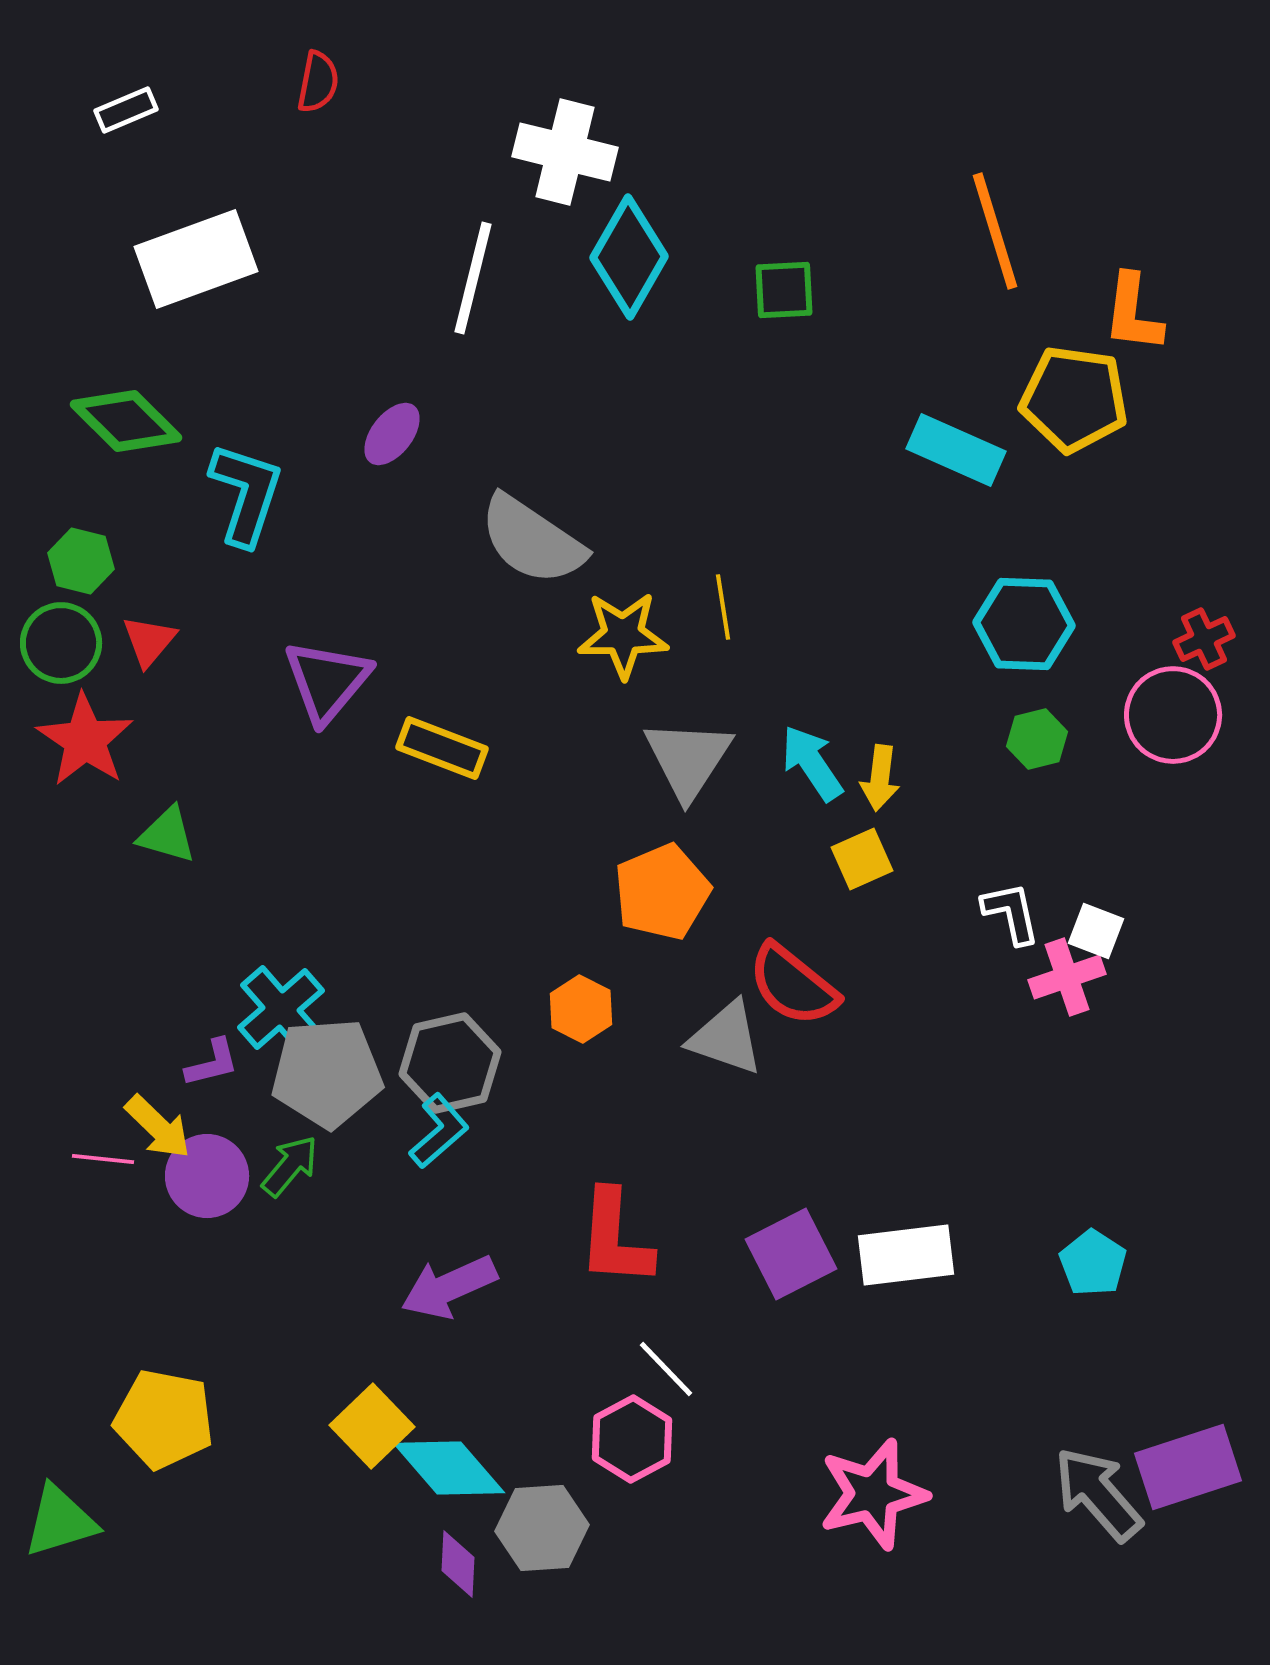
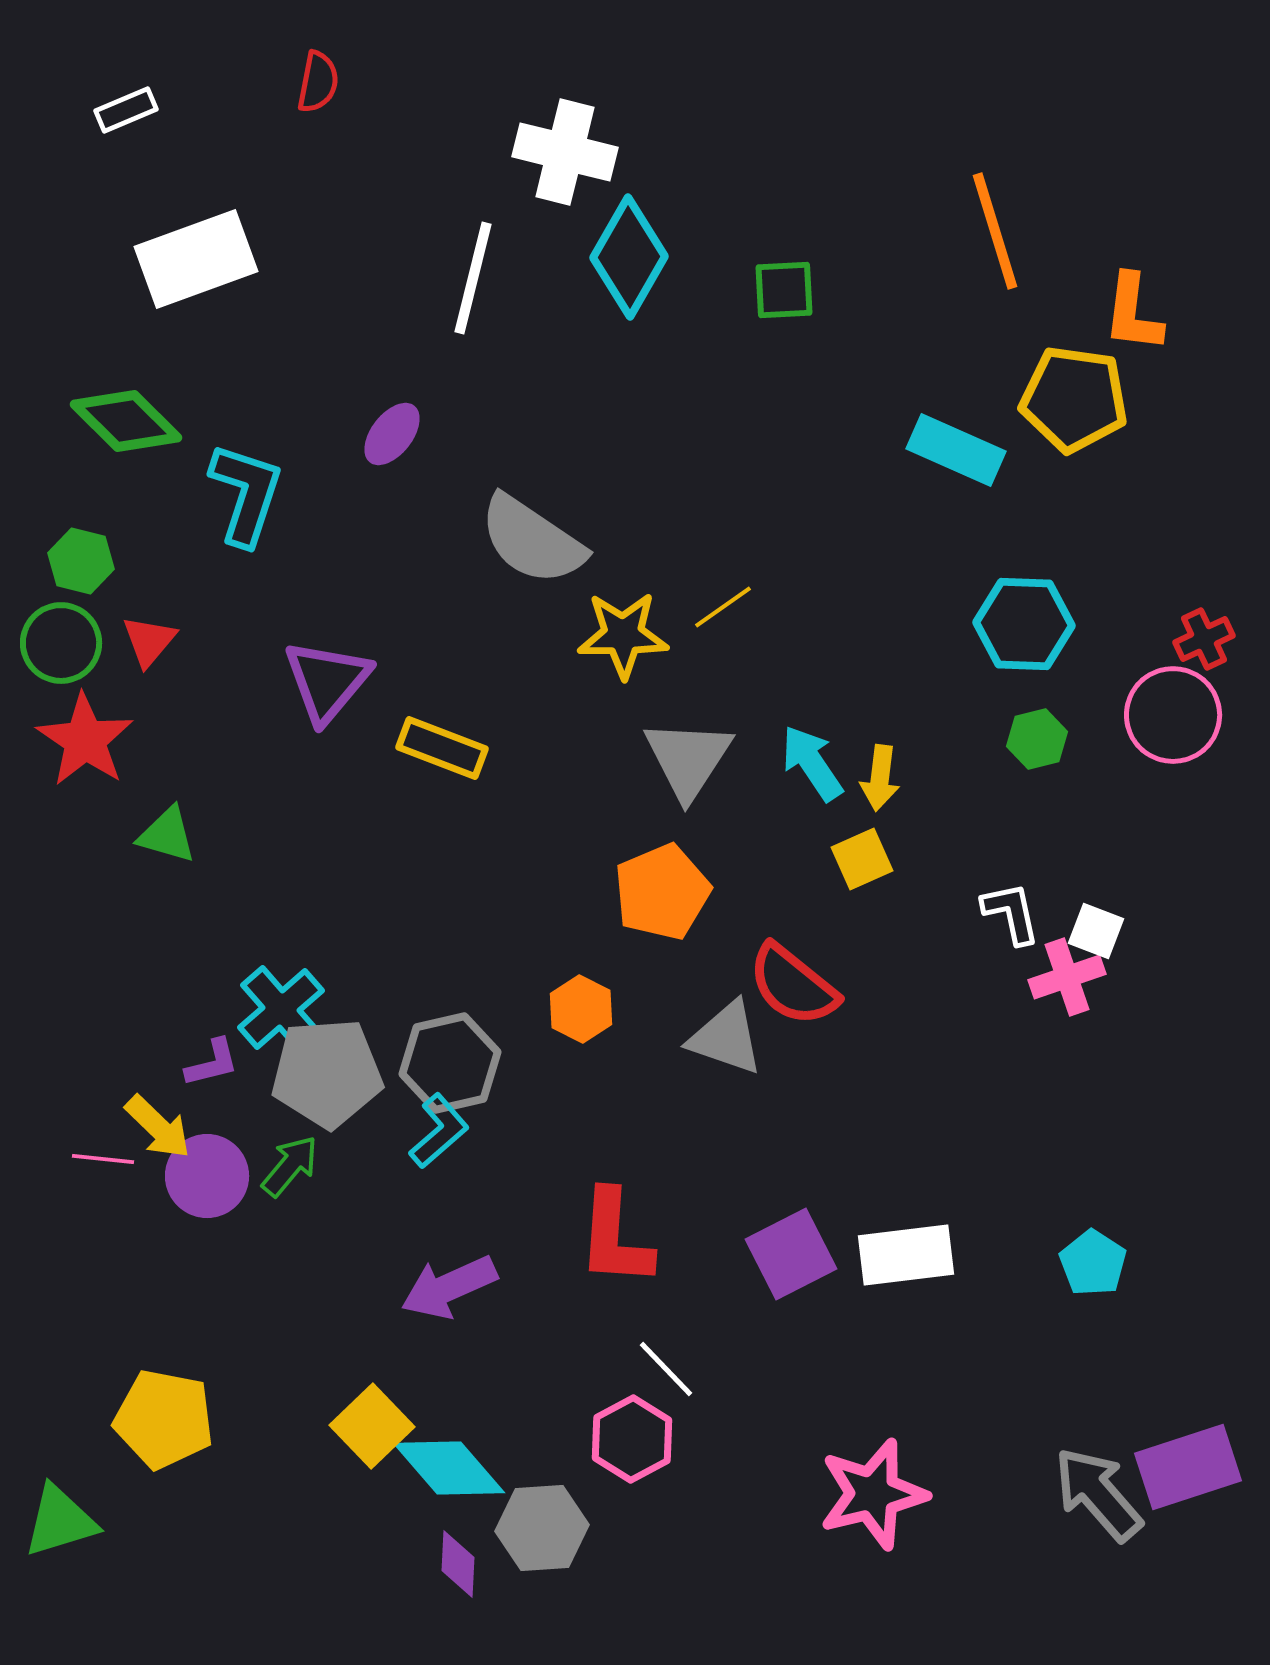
yellow line at (723, 607): rotated 64 degrees clockwise
